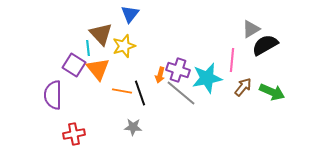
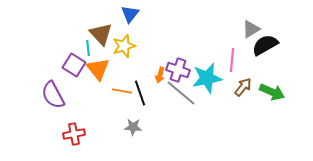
purple semicircle: rotated 28 degrees counterclockwise
